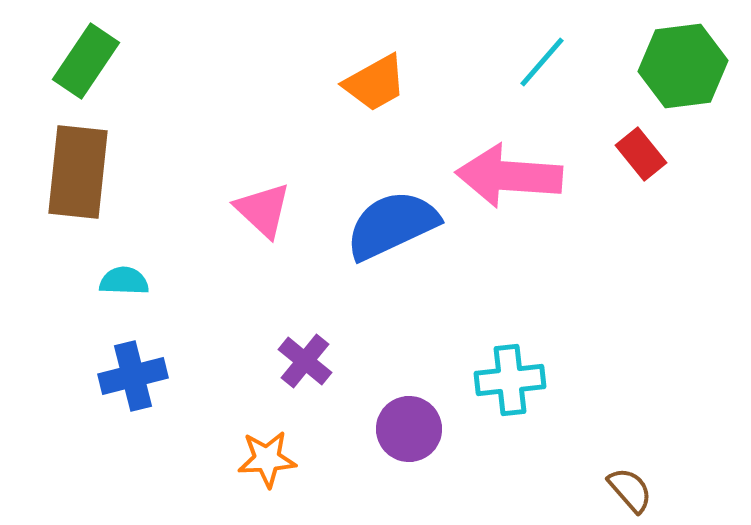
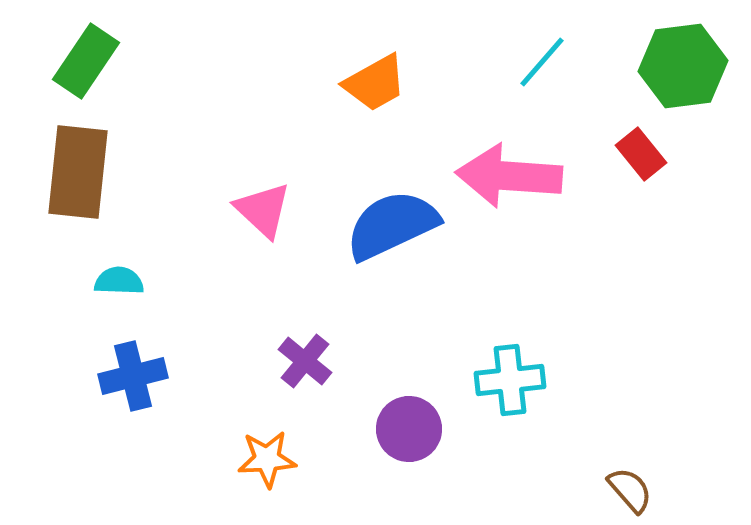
cyan semicircle: moved 5 px left
